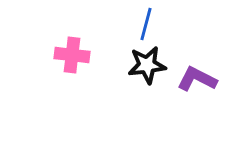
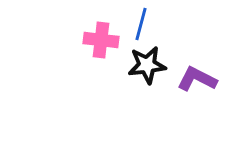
blue line: moved 5 px left
pink cross: moved 29 px right, 15 px up
